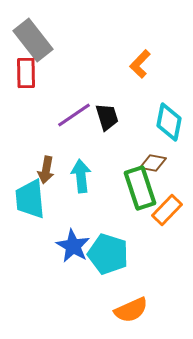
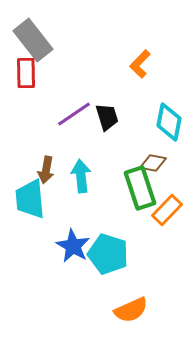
purple line: moved 1 px up
